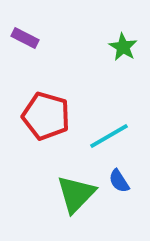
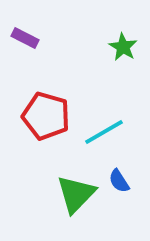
cyan line: moved 5 px left, 4 px up
